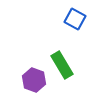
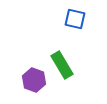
blue square: rotated 15 degrees counterclockwise
